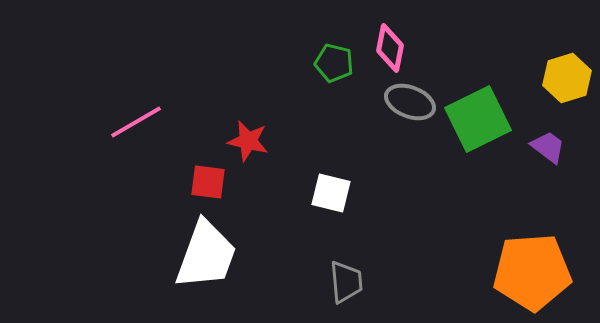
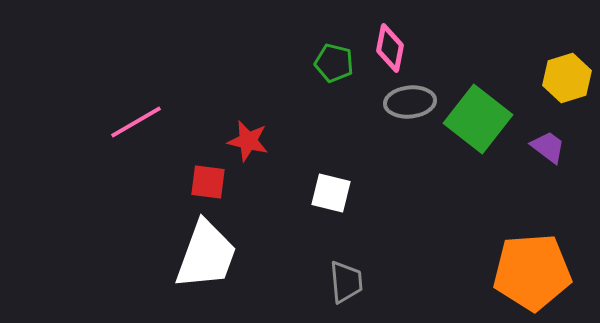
gray ellipse: rotated 27 degrees counterclockwise
green square: rotated 26 degrees counterclockwise
